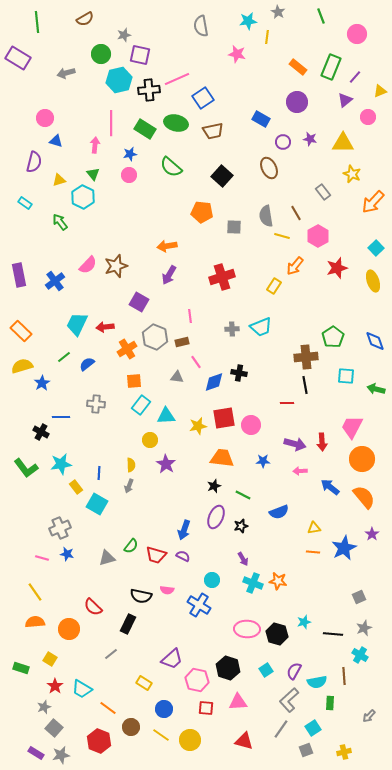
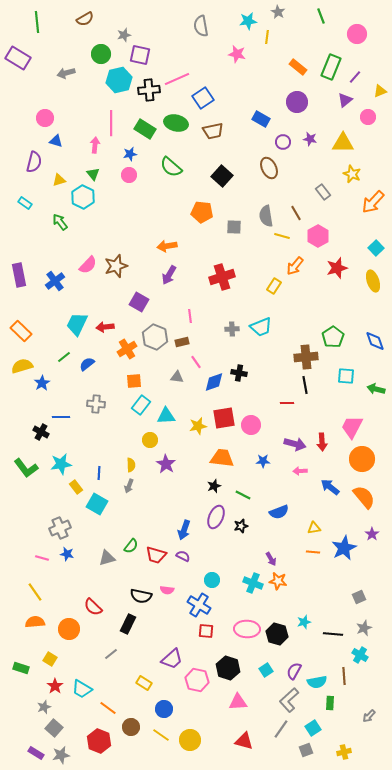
purple arrow at (243, 559): moved 28 px right
red square at (206, 708): moved 77 px up
